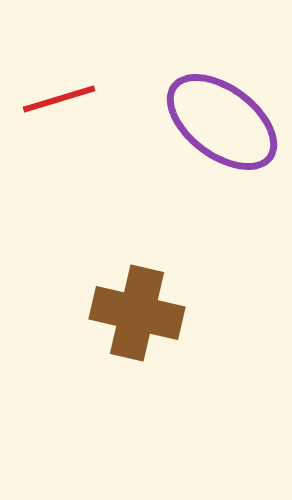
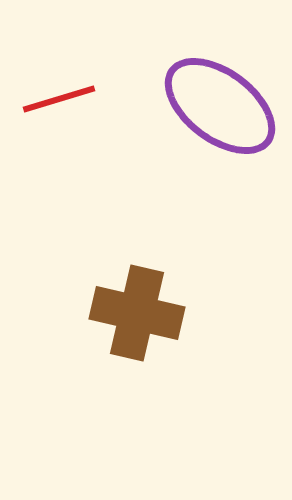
purple ellipse: moved 2 px left, 16 px up
